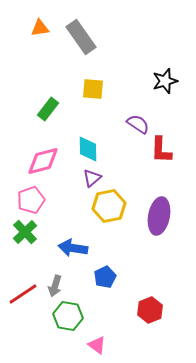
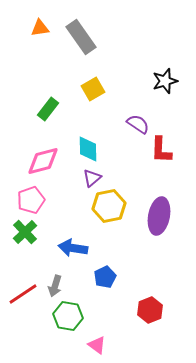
yellow square: rotated 35 degrees counterclockwise
